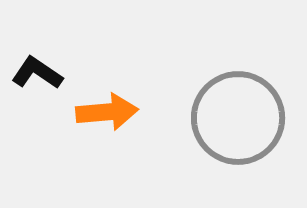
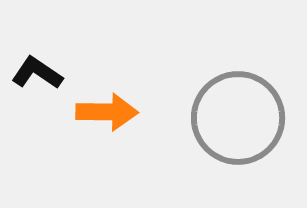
orange arrow: rotated 6 degrees clockwise
